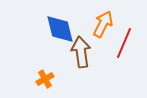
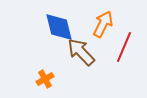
blue diamond: moved 1 px left, 2 px up
red line: moved 4 px down
brown arrow: rotated 36 degrees counterclockwise
